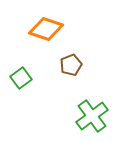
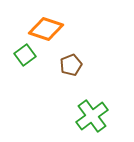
green square: moved 4 px right, 23 px up
